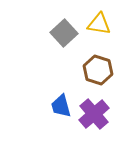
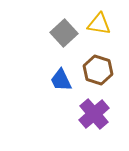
blue trapezoid: moved 26 px up; rotated 10 degrees counterclockwise
